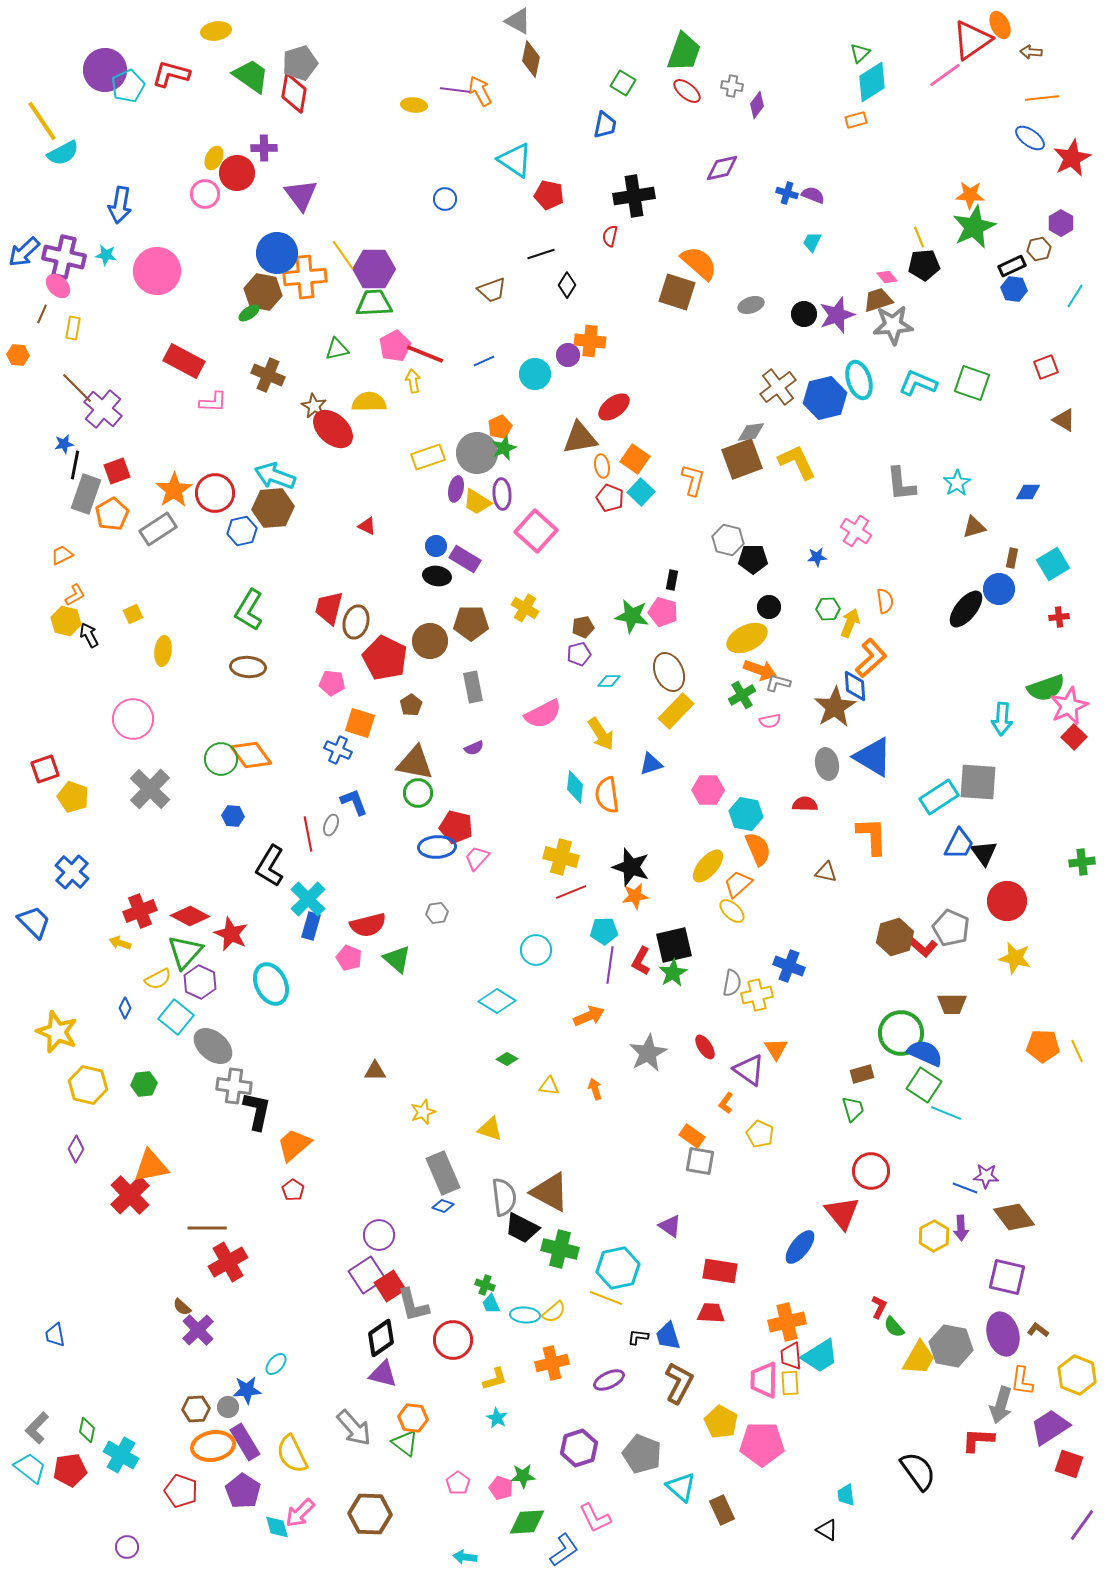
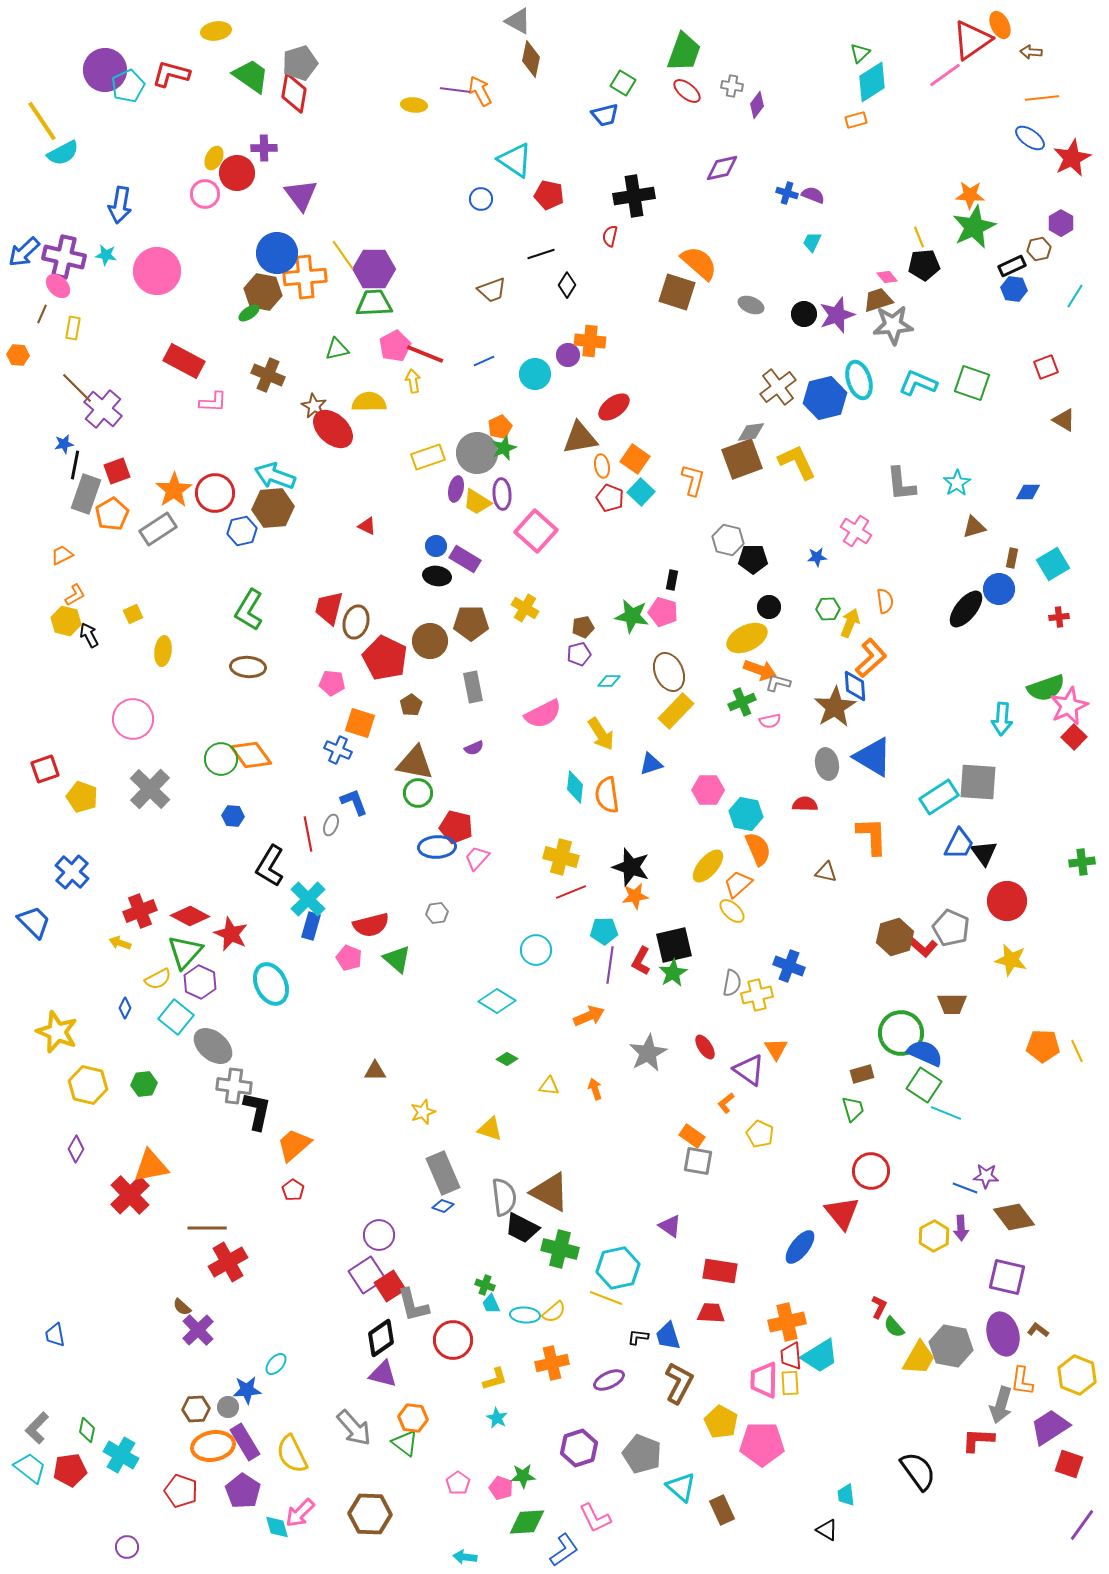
blue trapezoid at (605, 125): moved 10 px up; rotated 64 degrees clockwise
blue circle at (445, 199): moved 36 px right
gray ellipse at (751, 305): rotated 40 degrees clockwise
green cross at (742, 695): moved 7 px down; rotated 8 degrees clockwise
yellow pentagon at (73, 797): moved 9 px right
red semicircle at (368, 925): moved 3 px right
yellow star at (1015, 958): moved 4 px left, 2 px down
orange L-shape at (726, 1103): rotated 15 degrees clockwise
gray square at (700, 1161): moved 2 px left
